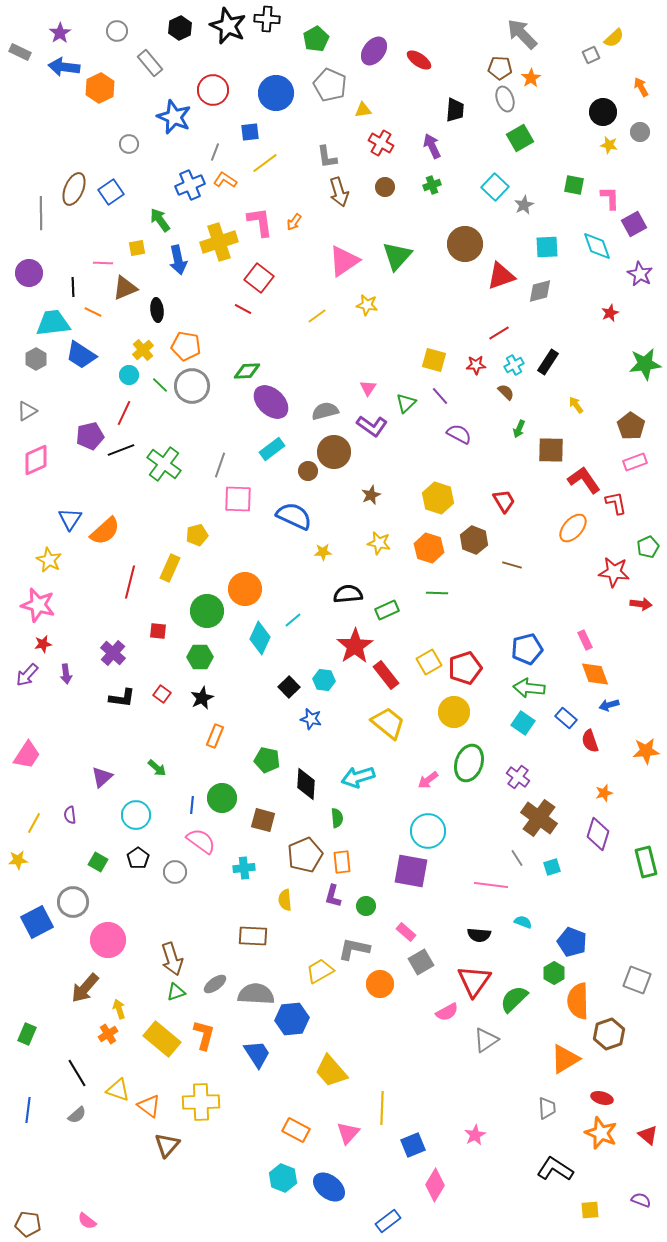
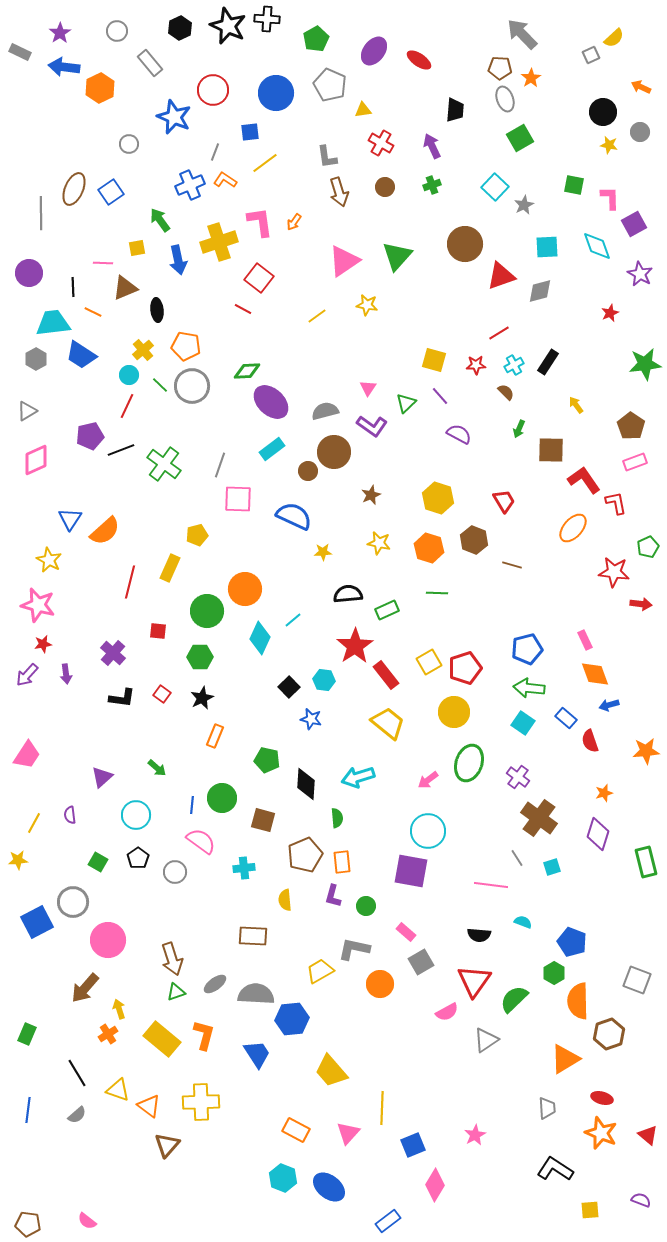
orange arrow at (641, 87): rotated 36 degrees counterclockwise
red line at (124, 413): moved 3 px right, 7 px up
